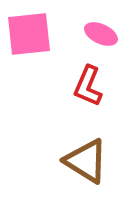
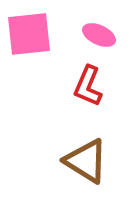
pink ellipse: moved 2 px left, 1 px down
